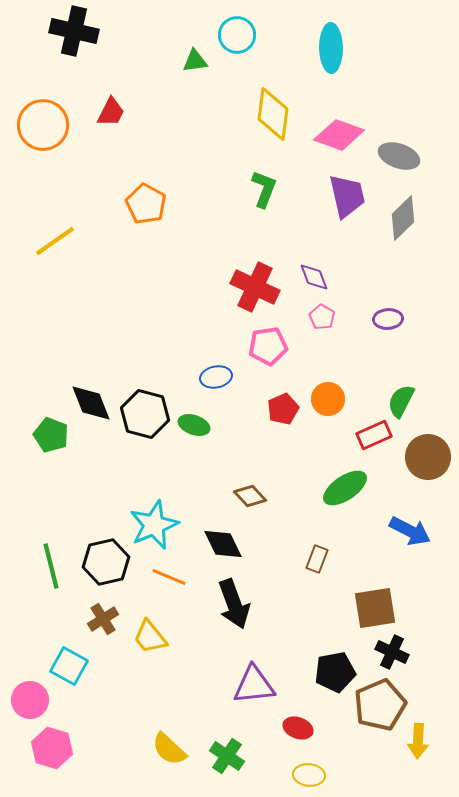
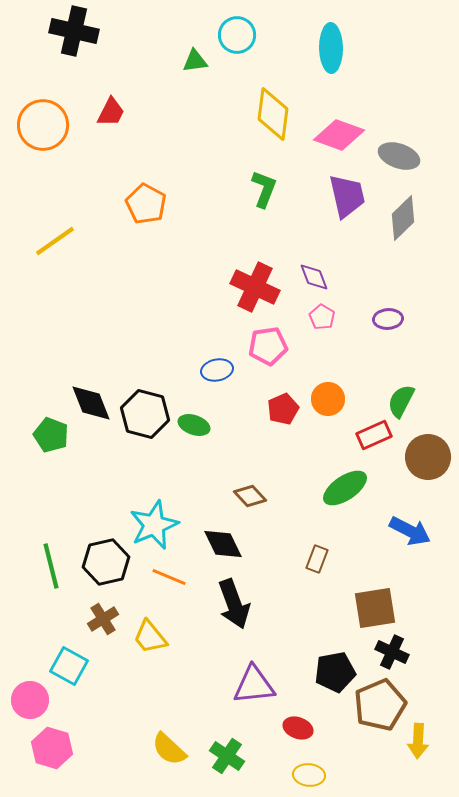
blue ellipse at (216, 377): moved 1 px right, 7 px up
